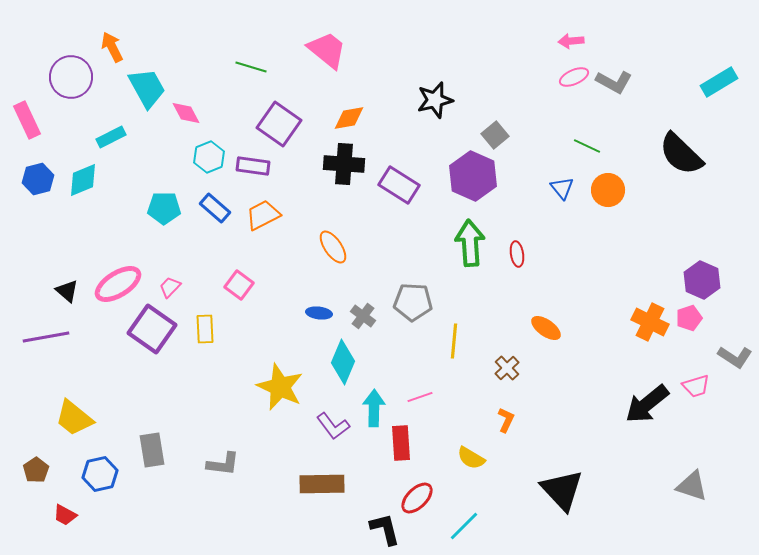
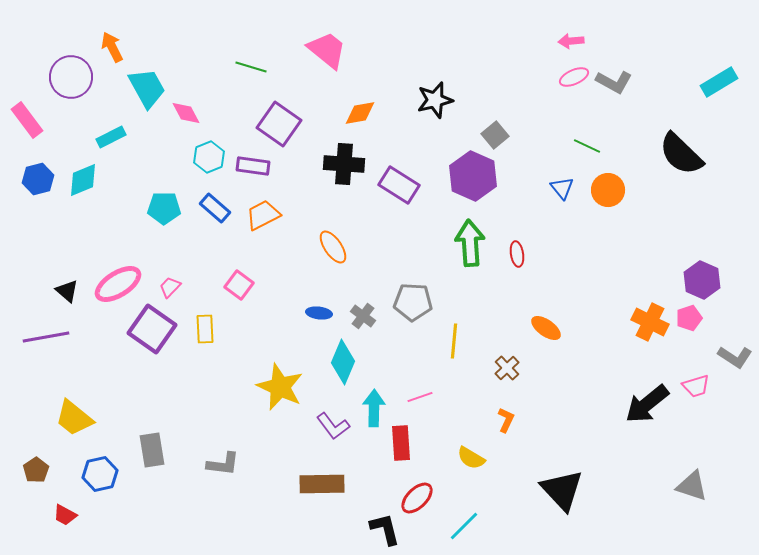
orange diamond at (349, 118): moved 11 px right, 5 px up
pink rectangle at (27, 120): rotated 12 degrees counterclockwise
